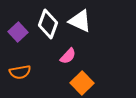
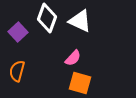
white diamond: moved 1 px left, 6 px up
pink semicircle: moved 5 px right, 2 px down
orange semicircle: moved 3 px left, 1 px up; rotated 115 degrees clockwise
orange square: moved 2 px left; rotated 30 degrees counterclockwise
